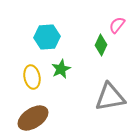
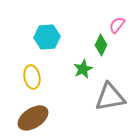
green star: moved 22 px right
